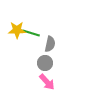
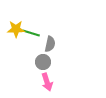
yellow star: moved 1 px left, 1 px up
gray circle: moved 2 px left, 1 px up
pink arrow: rotated 24 degrees clockwise
